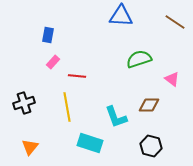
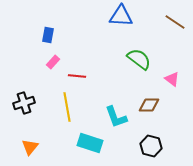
green semicircle: rotated 55 degrees clockwise
